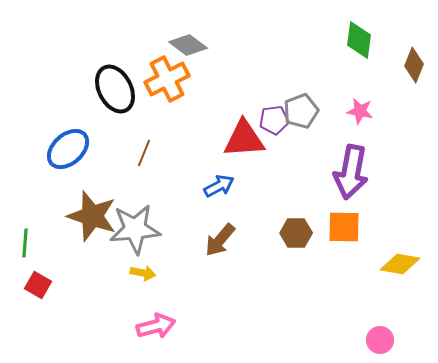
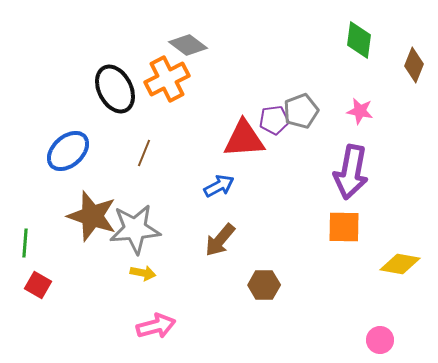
blue ellipse: moved 2 px down
brown hexagon: moved 32 px left, 52 px down
